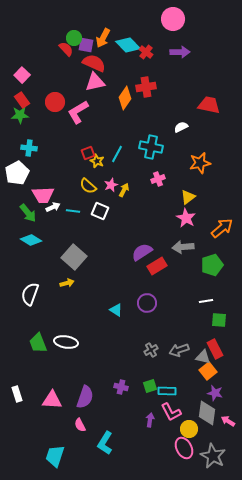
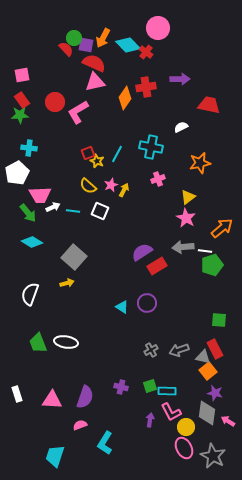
pink circle at (173, 19): moved 15 px left, 9 px down
purple arrow at (180, 52): moved 27 px down
pink square at (22, 75): rotated 35 degrees clockwise
pink trapezoid at (43, 195): moved 3 px left
cyan diamond at (31, 240): moved 1 px right, 2 px down
white line at (206, 301): moved 1 px left, 50 px up; rotated 16 degrees clockwise
cyan triangle at (116, 310): moved 6 px right, 3 px up
pink semicircle at (80, 425): rotated 96 degrees clockwise
yellow circle at (189, 429): moved 3 px left, 2 px up
